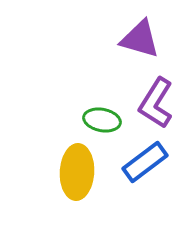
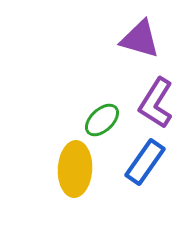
green ellipse: rotated 54 degrees counterclockwise
blue rectangle: rotated 18 degrees counterclockwise
yellow ellipse: moved 2 px left, 3 px up
